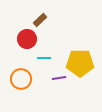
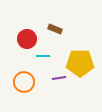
brown rectangle: moved 15 px right, 9 px down; rotated 64 degrees clockwise
cyan line: moved 1 px left, 2 px up
orange circle: moved 3 px right, 3 px down
